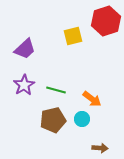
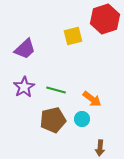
red hexagon: moved 1 px left, 2 px up
purple star: moved 2 px down
brown arrow: rotated 91 degrees clockwise
